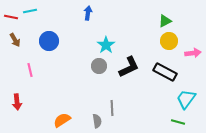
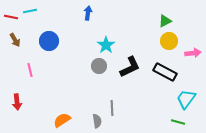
black L-shape: moved 1 px right
